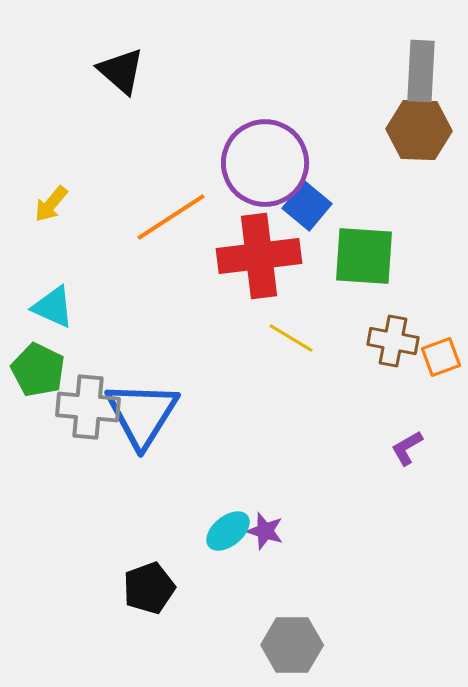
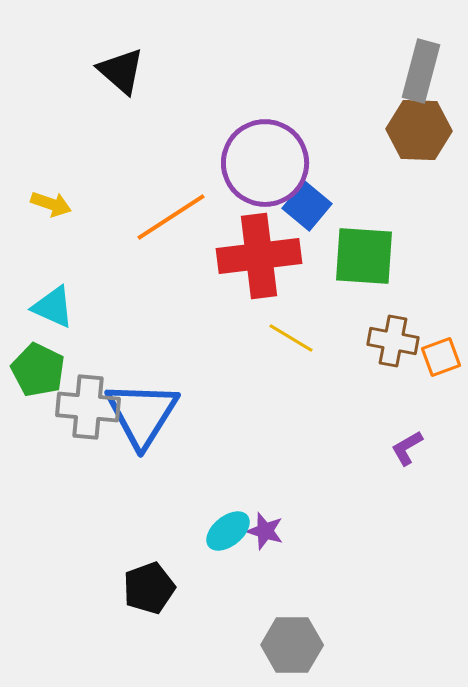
gray rectangle: rotated 12 degrees clockwise
yellow arrow: rotated 111 degrees counterclockwise
